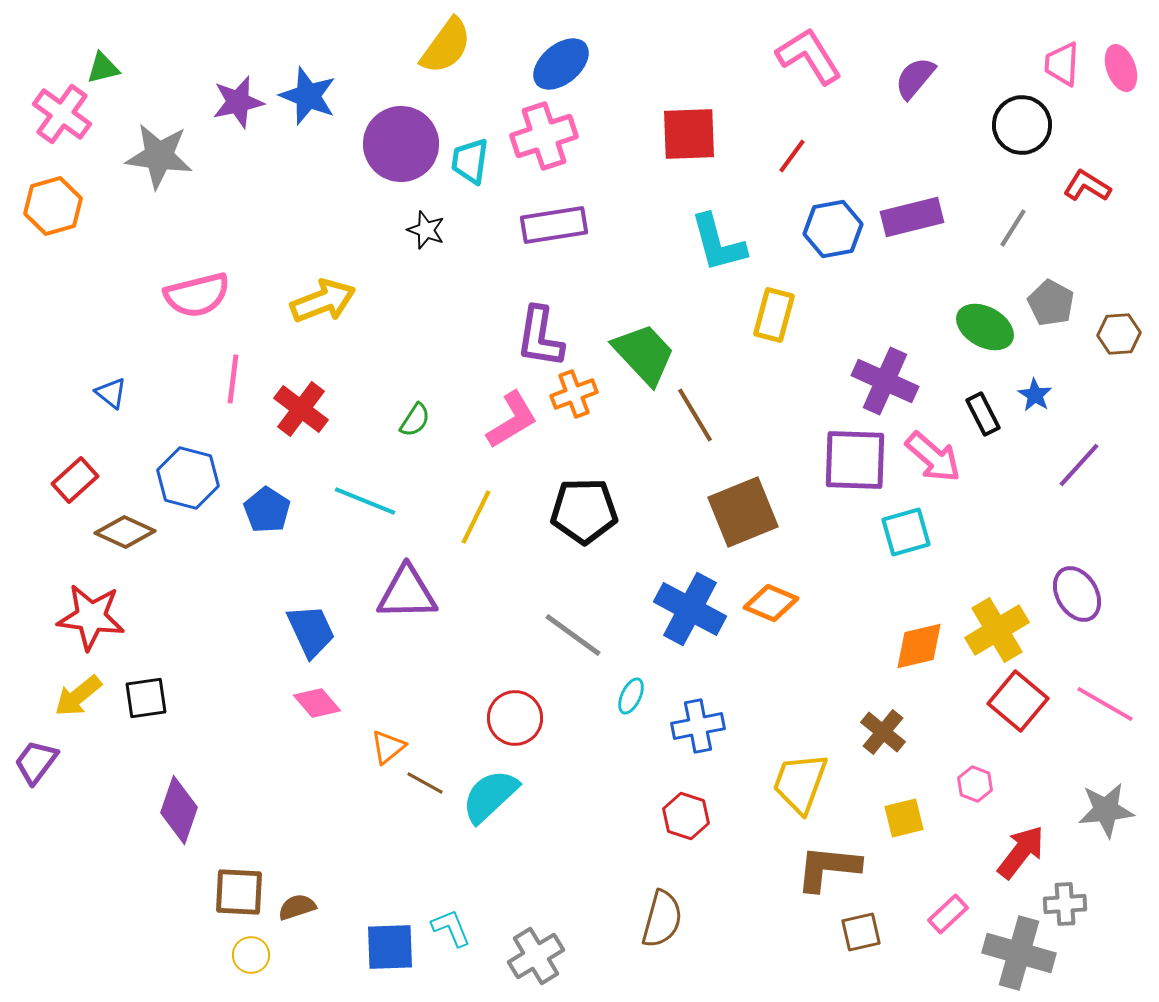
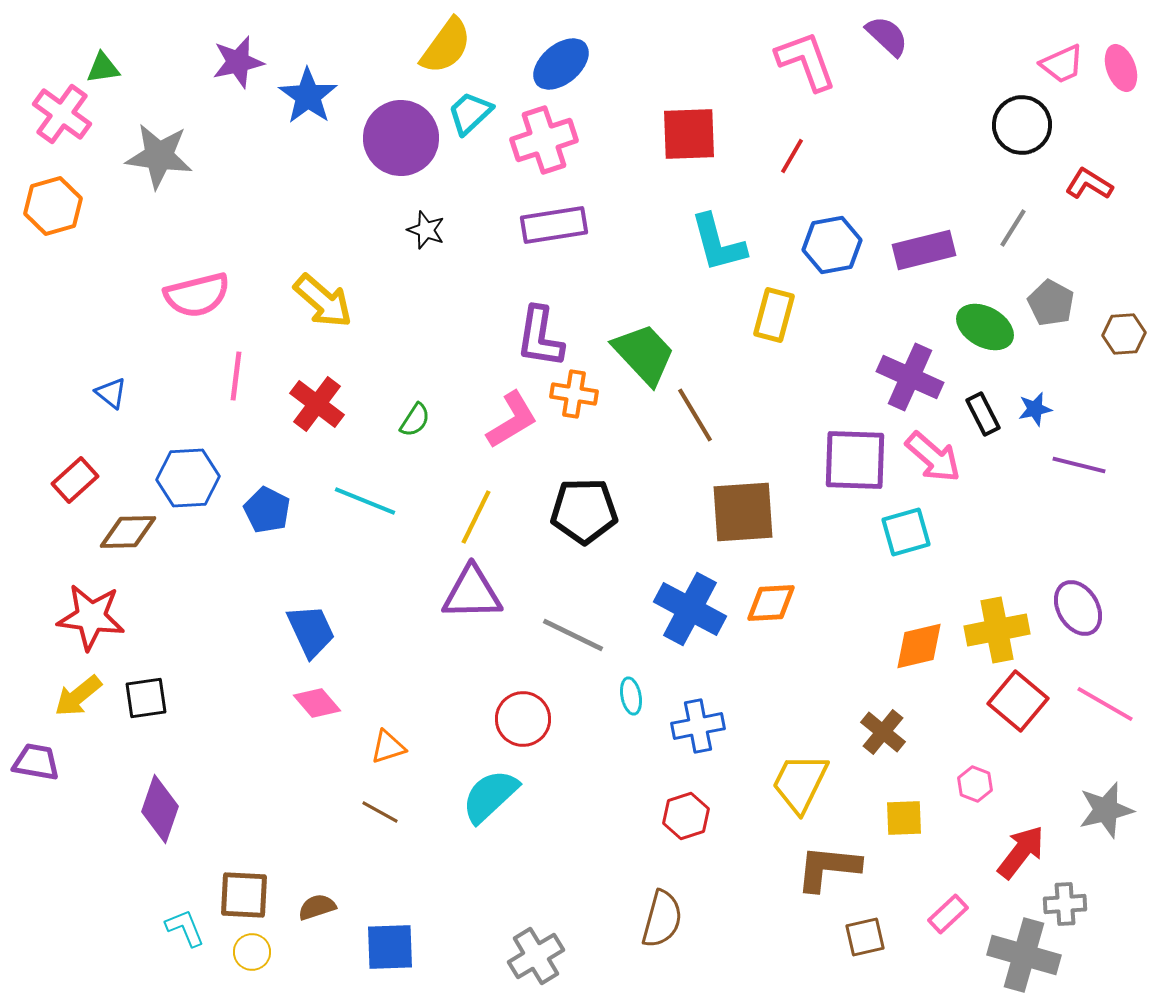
pink L-shape at (809, 56): moved 3 px left, 5 px down; rotated 12 degrees clockwise
pink trapezoid at (1062, 64): rotated 117 degrees counterclockwise
green triangle at (103, 68): rotated 6 degrees clockwise
purple semicircle at (915, 78): moved 28 px left, 42 px up; rotated 93 degrees clockwise
blue star at (308, 96): rotated 14 degrees clockwise
purple star at (238, 102): moved 40 px up
pink cross at (544, 136): moved 4 px down
purple circle at (401, 144): moved 6 px up
red line at (792, 156): rotated 6 degrees counterclockwise
cyan trapezoid at (470, 161): moved 48 px up; rotated 39 degrees clockwise
red L-shape at (1087, 186): moved 2 px right, 2 px up
purple rectangle at (912, 217): moved 12 px right, 33 px down
blue hexagon at (833, 229): moved 1 px left, 16 px down
yellow arrow at (323, 301): rotated 62 degrees clockwise
brown hexagon at (1119, 334): moved 5 px right
pink line at (233, 379): moved 3 px right, 3 px up
purple cross at (885, 381): moved 25 px right, 4 px up
orange cross at (574, 394): rotated 30 degrees clockwise
blue star at (1035, 395): moved 14 px down; rotated 28 degrees clockwise
red cross at (301, 409): moved 16 px right, 5 px up
purple line at (1079, 465): rotated 62 degrees clockwise
blue hexagon at (188, 478): rotated 18 degrees counterclockwise
blue pentagon at (267, 510): rotated 6 degrees counterclockwise
brown square at (743, 512): rotated 18 degrees clockwise
brown diamond at (125, 532): moved 3 px right; rotated 26 degrees counterclockwise
purple triangle at (407, 593): moved 65 px right
purple ellipse at (1077, 594): moved 1 px right, 14 px down
orange diamond at (771, 603): rotated 26 degrees counterclockwise
yellow cross at (997, 630): rotated 20 degrees clockwise
gray line at (573, 635): rotated 10 degrees counterclockwise
cyan ellipse at (631, 696): rotated 36 degrees counterclockwise
red circle at (515, 718): moved 8 px right, 1 px down
orange triangle at (388, 747): rotated 21 degrees clockwise
purple trapezoid at (36, 762): rotated 63 degrees clockwise
brown line at (425, 783): moved 45 px left, 29 px down
yellow trapezoid at (800, 783): rotated 6 degrees clockwise
purple diamond at (179, 810): moved 19 px left, 1 px up
gray star at (1106, 810): rotated 8 degrees counterclockwise
red hexagon at (686, 816): rotated 24 degrees clockwise
yellow square at (904, 818): rotated 12 degrees clockwise
brown square at (239, 892): moved 5 px right, 3 px down
brown semicircle at (297, 907): moved 20 px right
cyan L-shape at (451, 928): moved 266 px left
brown square at (861, 932): moved 4 px right, 5 px down
gray cross at (1019, 953): moved 5 px right, 2 px down
yellow circle at (251, 955): moved 1 px right, 3 px up
